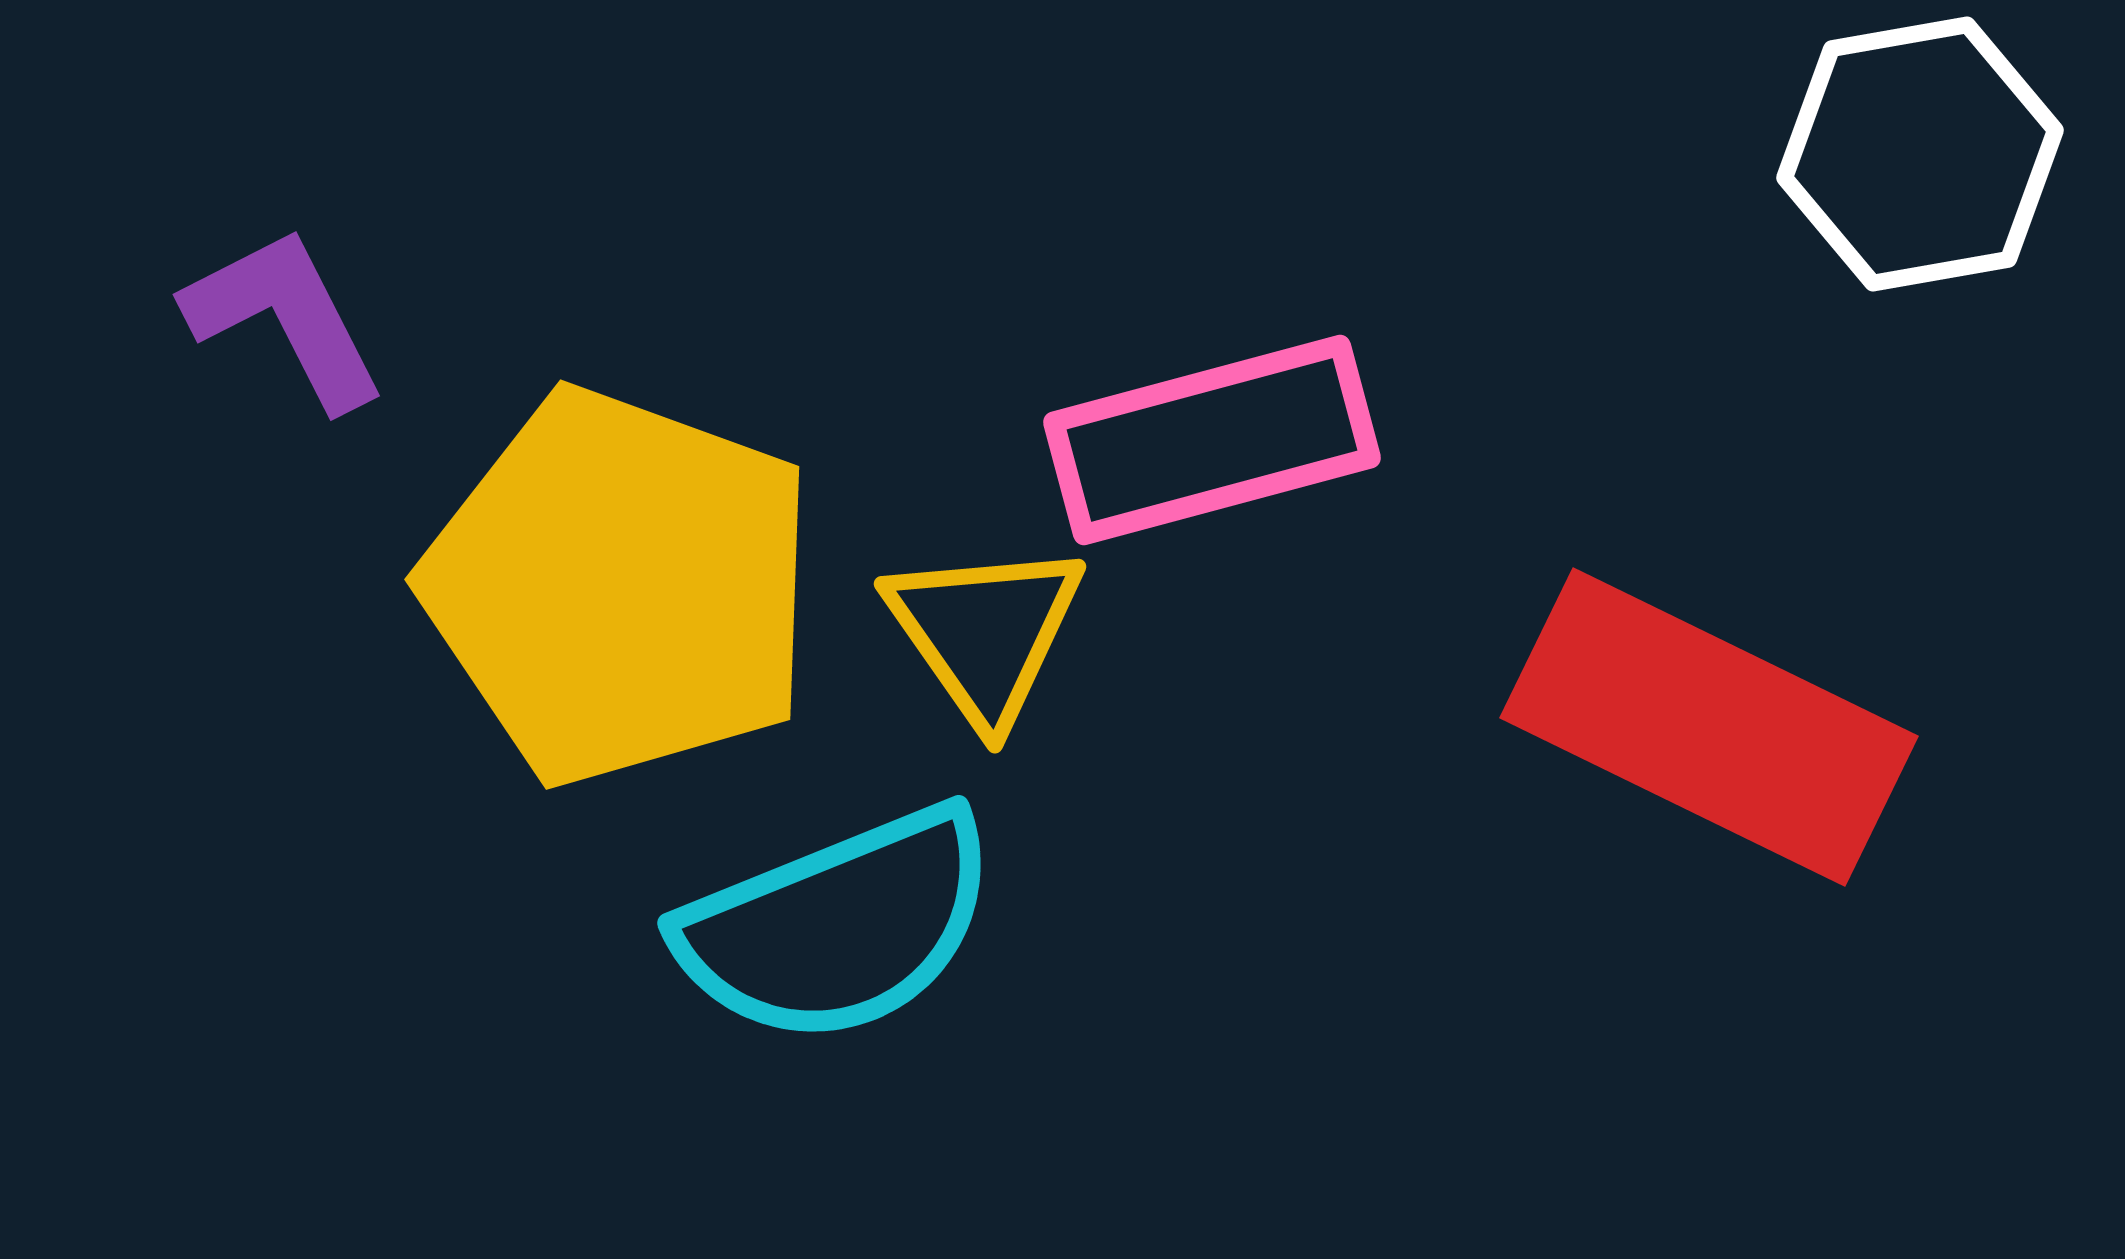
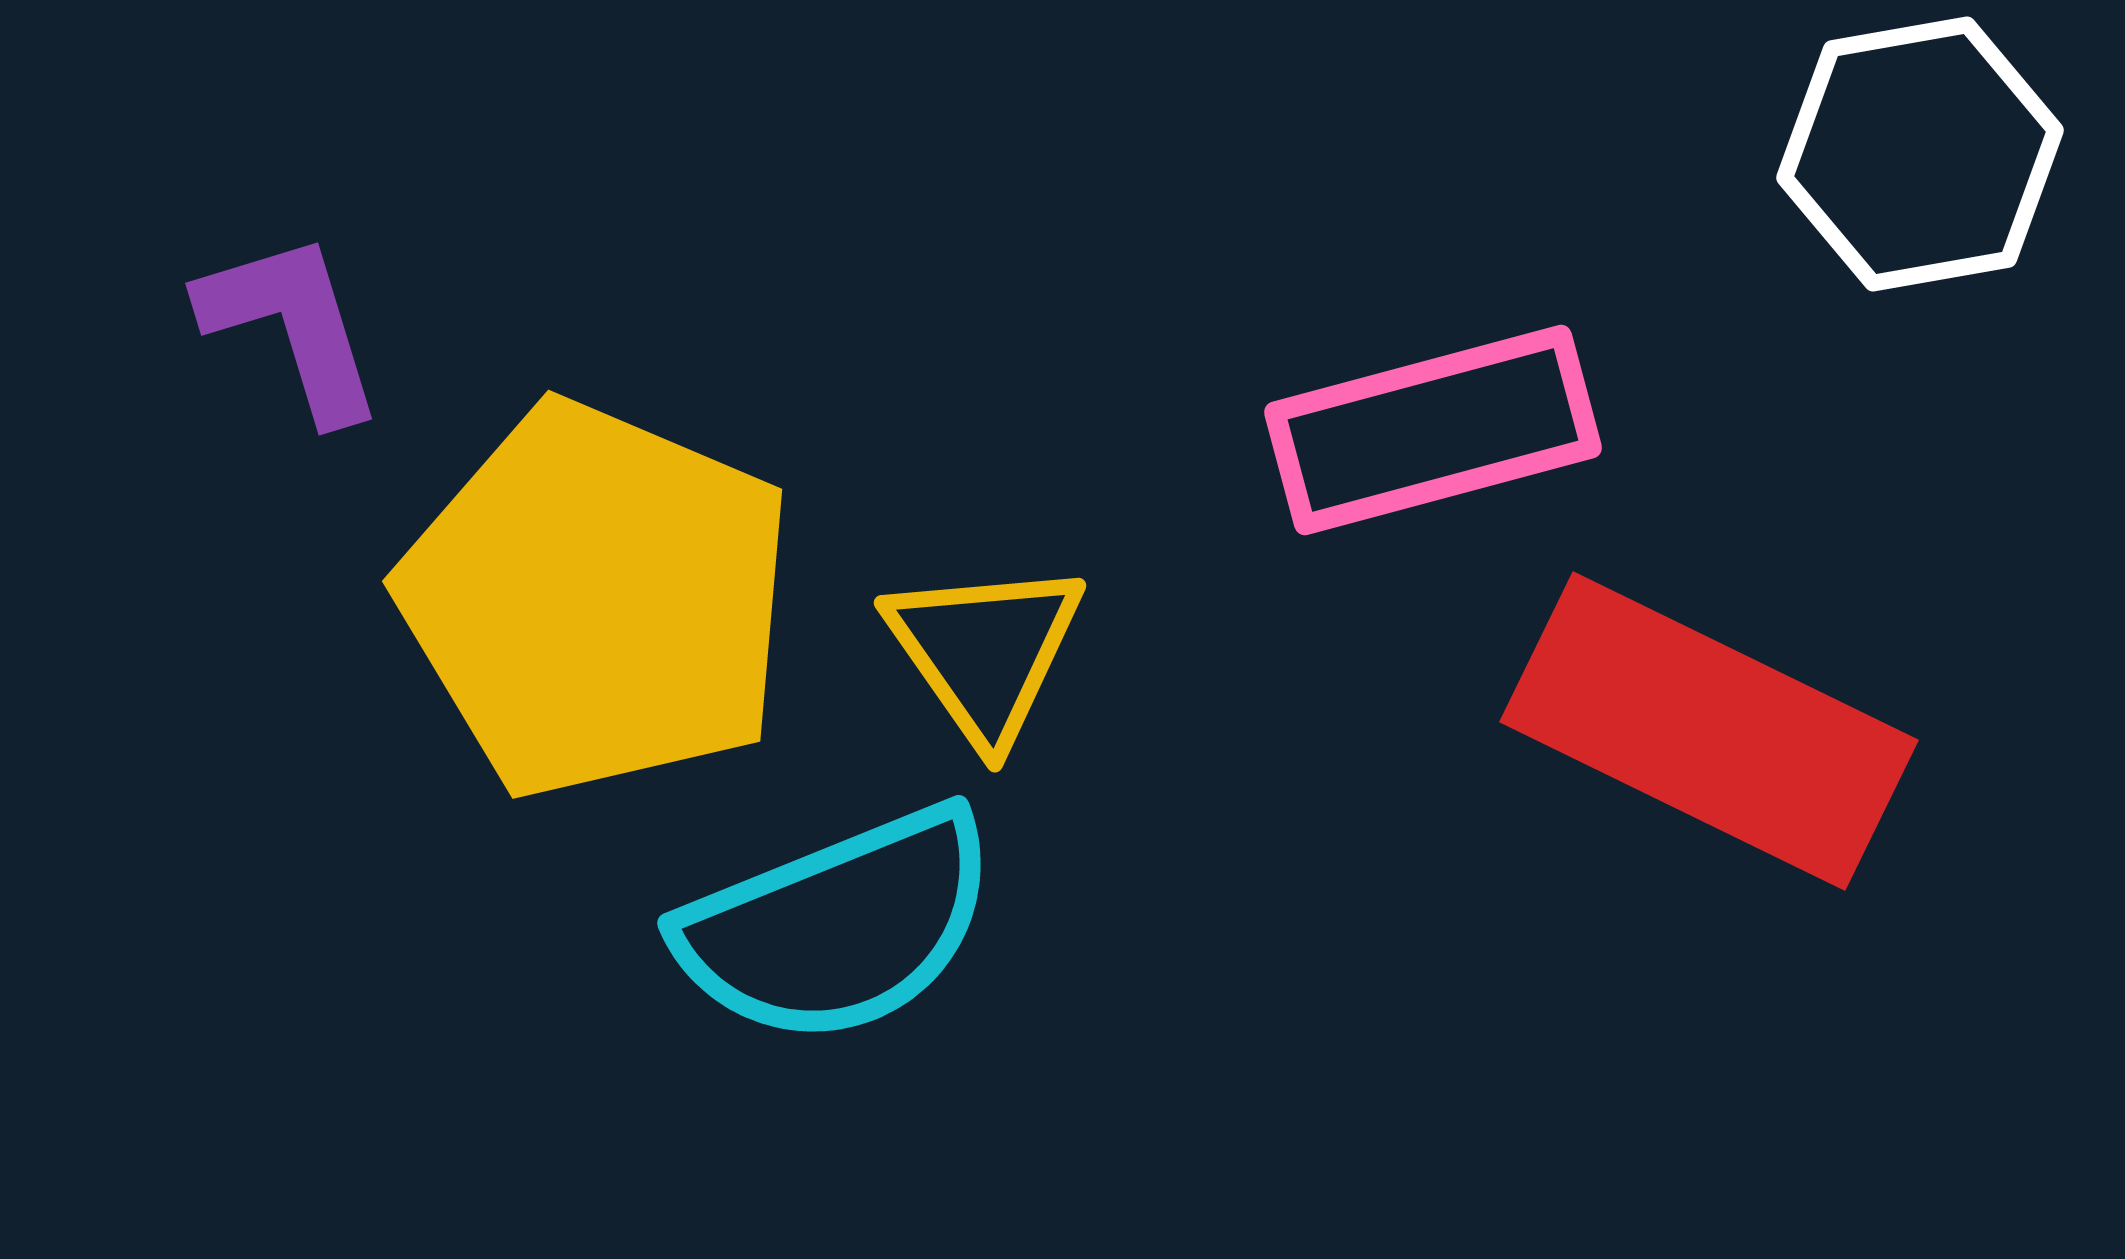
purple L-shape: moved 7 px right, 8 px down; rotated 10 degrees clockwise
pink rectangle: moved 221 px right, 10 px up
yellow pentagon: moved 23 px left, 13 px down; rotated 3 degrees clockwise
yellow triangle: moved 19 px down
red rectangle: moved 4 px down
